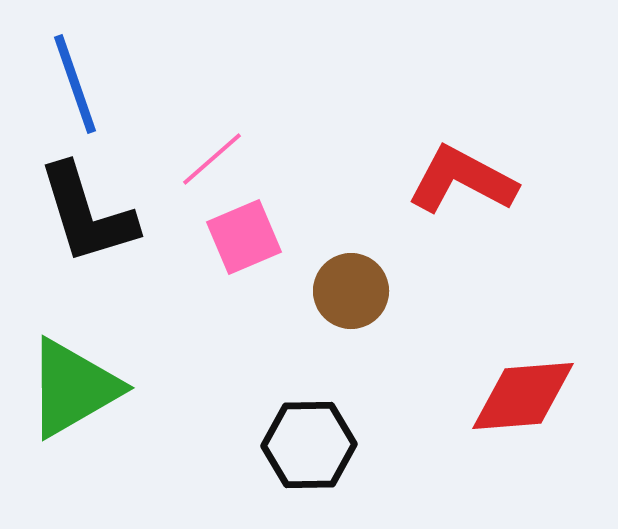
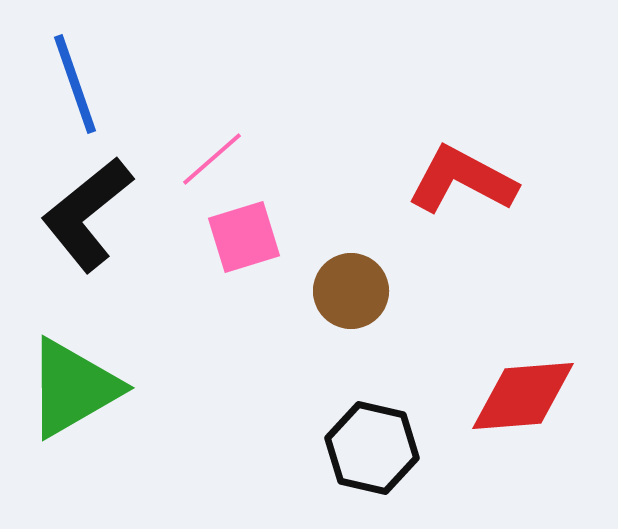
black L-shape: rotated 68 degrees clockwise
pink square: rotated 6 degrees clockwise
black hexagon: moved 63 px right, 3 px down; rotated 14 degrees clockwise
